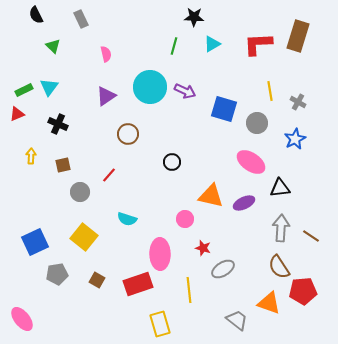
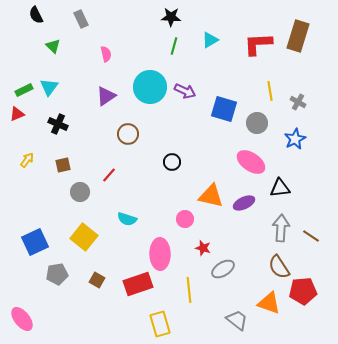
black star at (194, 17): moved 23 px left
cyan triangle at (212, 44): moved 2 px left, 4 px up
yellow arrow at (31, 156): moved 4 px left, 4 px down; rotated 35 degrees clockwise
